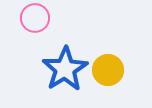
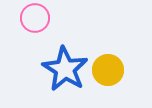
blue star: rotated 9 degrees counterclockwise
